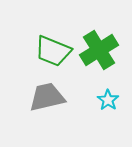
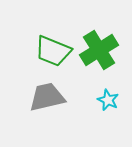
cyan star: rotated 10 degrees counterclockwise
